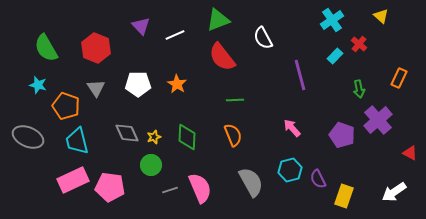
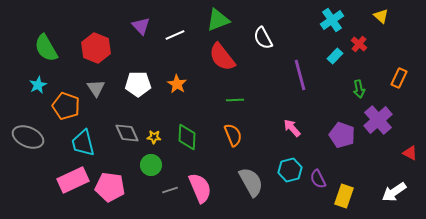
cyan star: rotated 30 degrees clockwise
yellow star: rotated 24 degrees clockwise
cyan trapezoid: moved 6 px right, 2 px down
